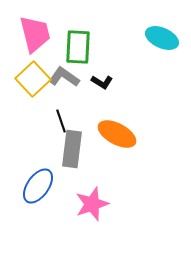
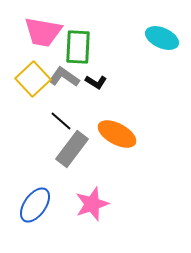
pink trapezoid: moved 8 px right, 2 px up; rotated 114 degrees clockwise
black L-shape: moved 6 px left
black line: rotated 30 degrees counterclockwise
gray rectangle: rotated 30 degrees clockwise
blue ellipse: moved 3 px left, 19 px down
